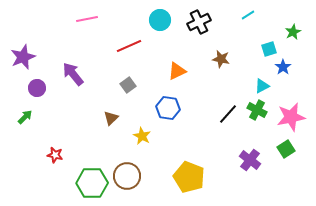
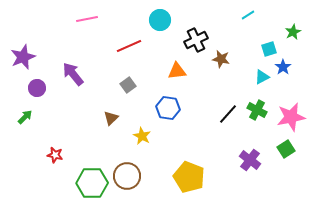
black cross: moved 3 px left, 18 px down
orange triangle: rotated 18 degrees clockwise
cyan triangle: moved 9 px up
